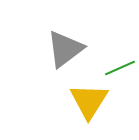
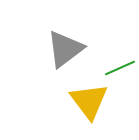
yellow triangle: rotated 9 degrees counterclockwise
